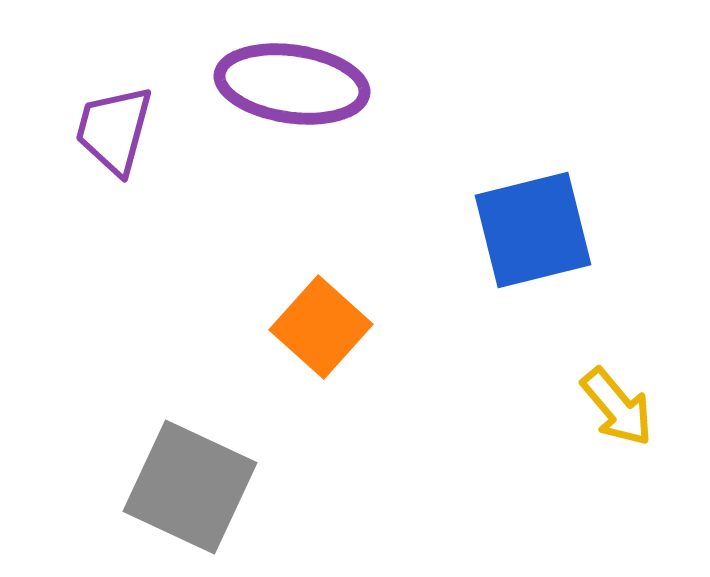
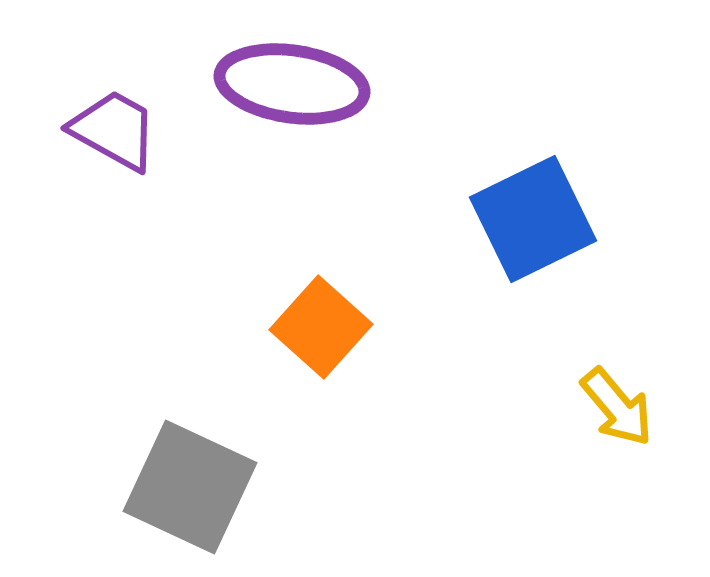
purple trapezoid: rotated 104 degrees clockwise
blue square: moved 11 px up; rotated 12 degrees counterclockwise
